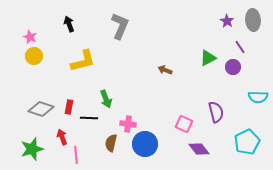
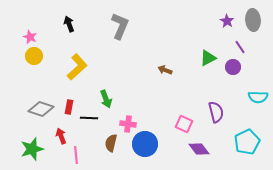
yellow L-shape: moved 6 px left, 6 px down; rotated 28 degrees counterclockwise
red arrow: moved 1 px left, 1 px up
